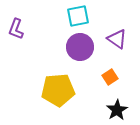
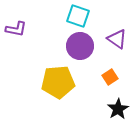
cyan square: rotated 30 degrees clockwise
purple L-shape: rotated 100 degrees counterclockwise
purple circle: moved 1 px up
yellow pentagon: moved 8 px up
black star: moved 1 px right, 1 px up
